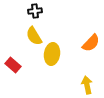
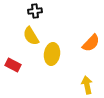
yellow semicircle: moved 3 px left
red rectangle: rotated 14 degrees counterclockwise
